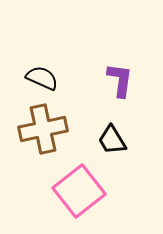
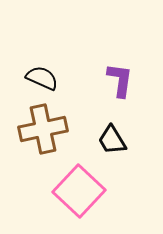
pink square: rotated 9 degrees counterclockwise
